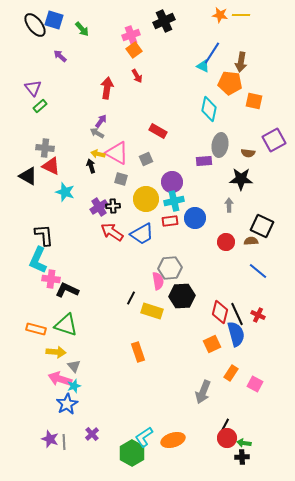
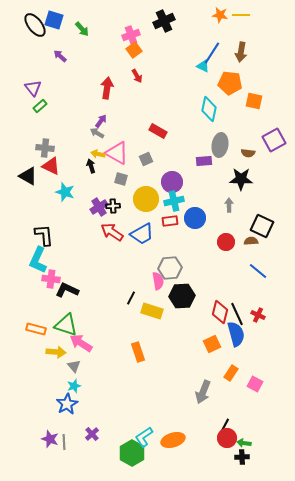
brown arrow at (241, 62): moved 10 px up
pink arrow at (60, 379): moved 21 px right, 36 px up; rotated 15 degrees clockwise
